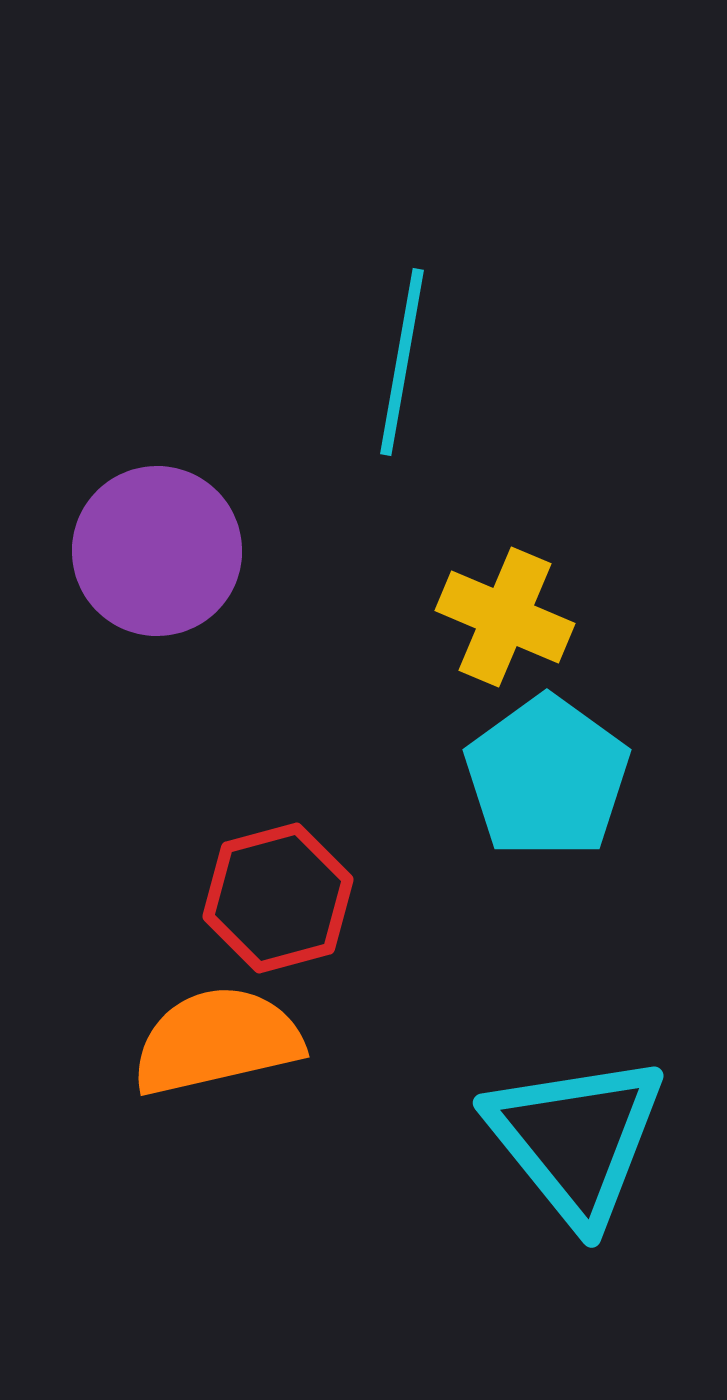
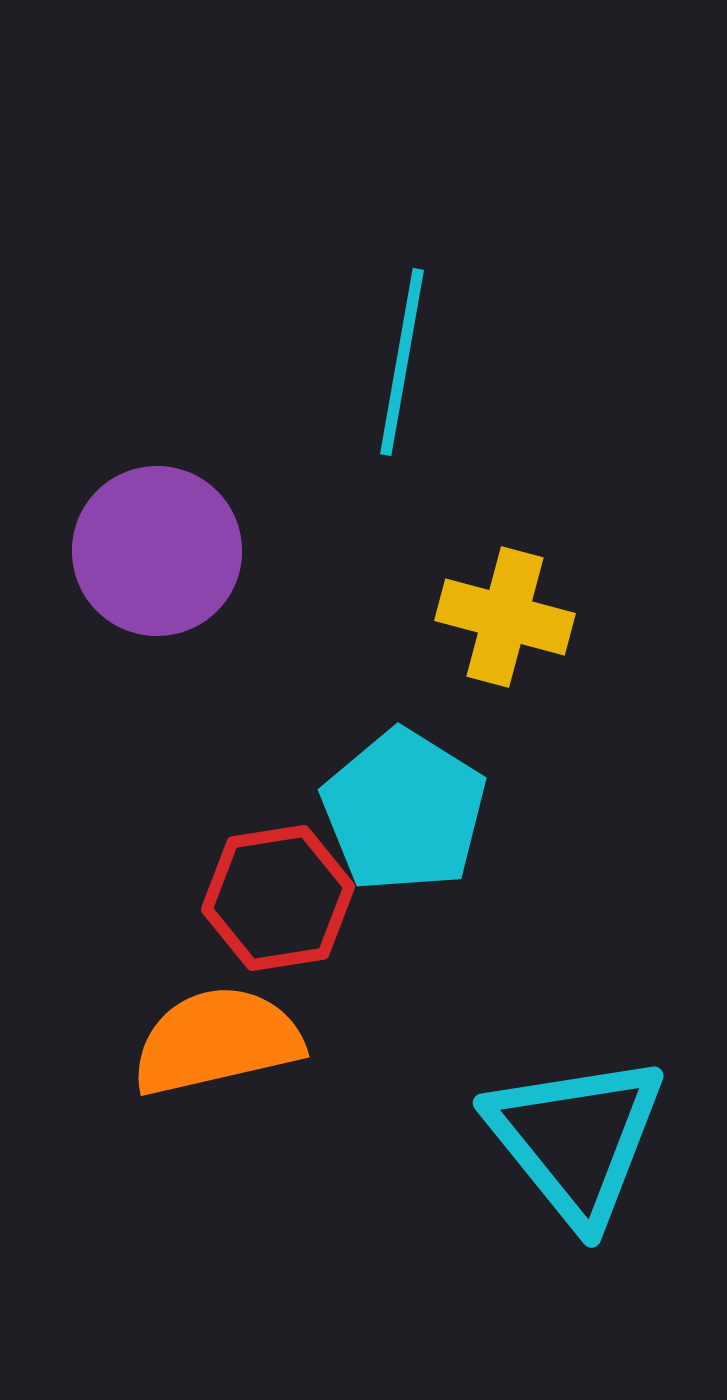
yellow cross: rotated 8 degrees counterclockwise
cyan pentagon: moved 143 px left, 34 px down; rotated 4 degrees counterclockwise
red hexagon: rotated 6 degrees clockwise
